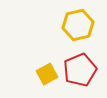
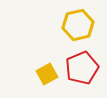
red pentagon: moved 2 px right, 2 px up
